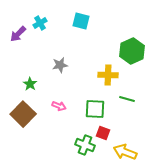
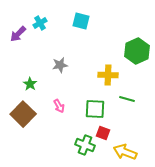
green hexagon: moved 5 px right
pink arrow: rotated 40 degrees clockwise
